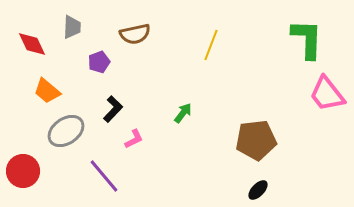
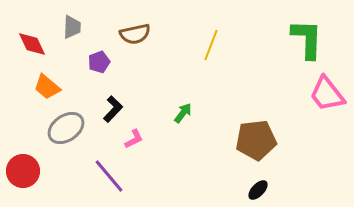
orange trapezoid: moved 4 px up
gray ellipse: moved 3 px up
purple line: moved 5 px right
